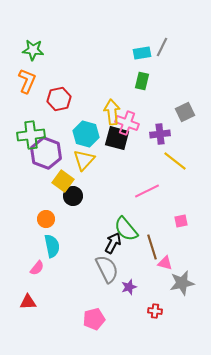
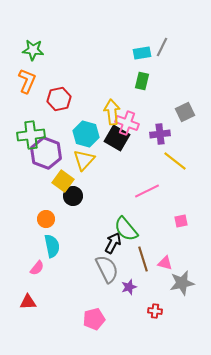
black square: rotated 15 degrees clockwise
brown line: moved 9 px left, 12 px down
